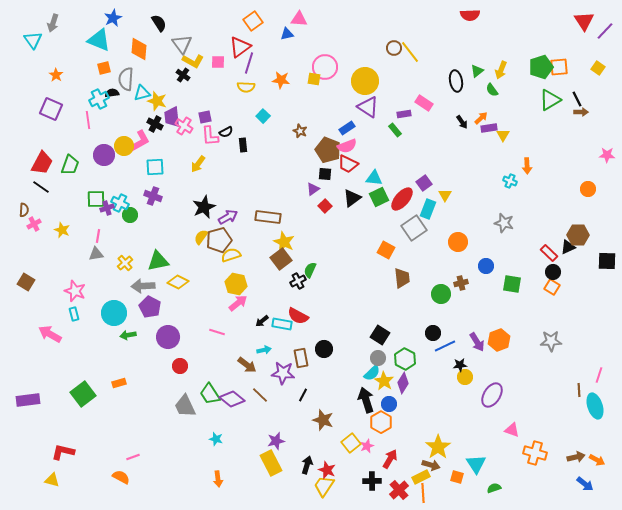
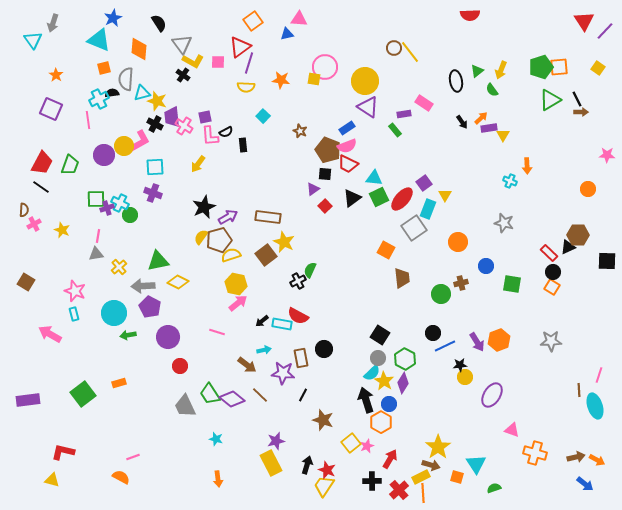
purple cross at (153, 196): moved 3 px up
brown square at (281, 259): moved 15 px left, 4 px up
yellow cross at (125, 263): moved 6 px left, 4 px down
